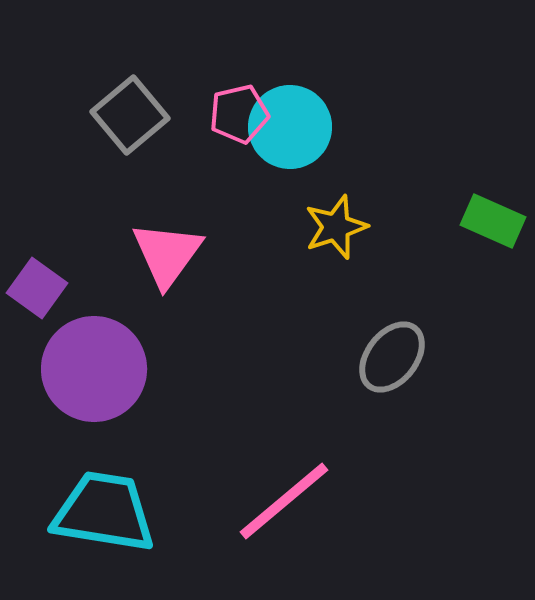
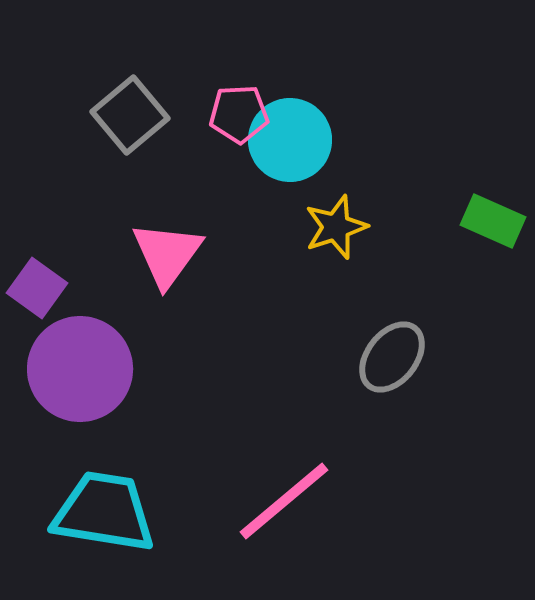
pink pentagon: rotated 10 degrees clockwise
cyan circle: moved 13 px down
purple circle: moved 14 px left
